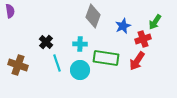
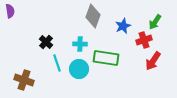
red cross: moved 1 px right, 1 px down
red arrow: moved 16 px right
brown cross: moved 6 px right, 15 px down
cyan circle: moved 1 px left, 1 px up
